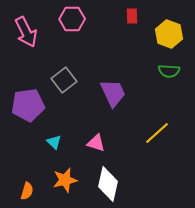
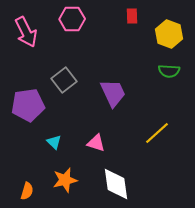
white diamond: moved 8 px right; rotated 20 degrees counterclockwise
